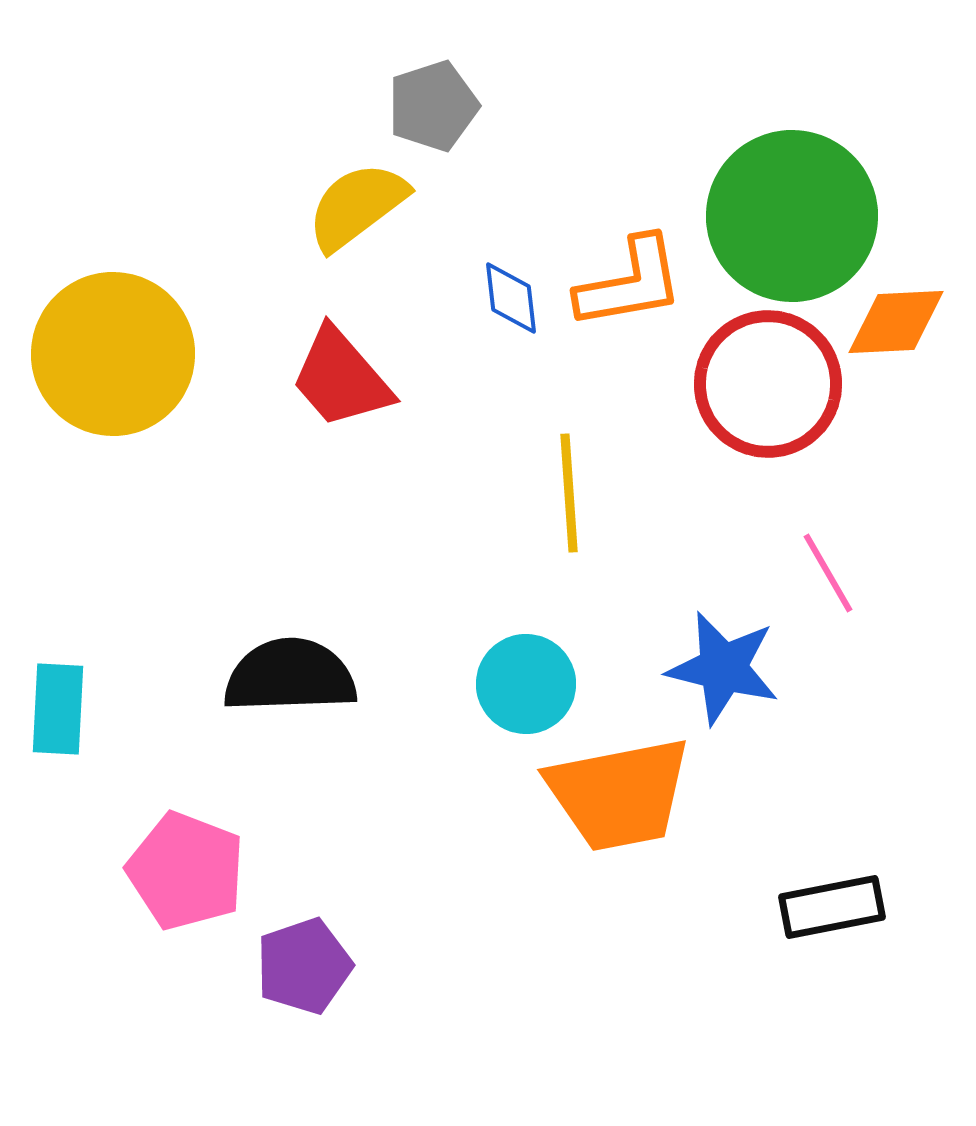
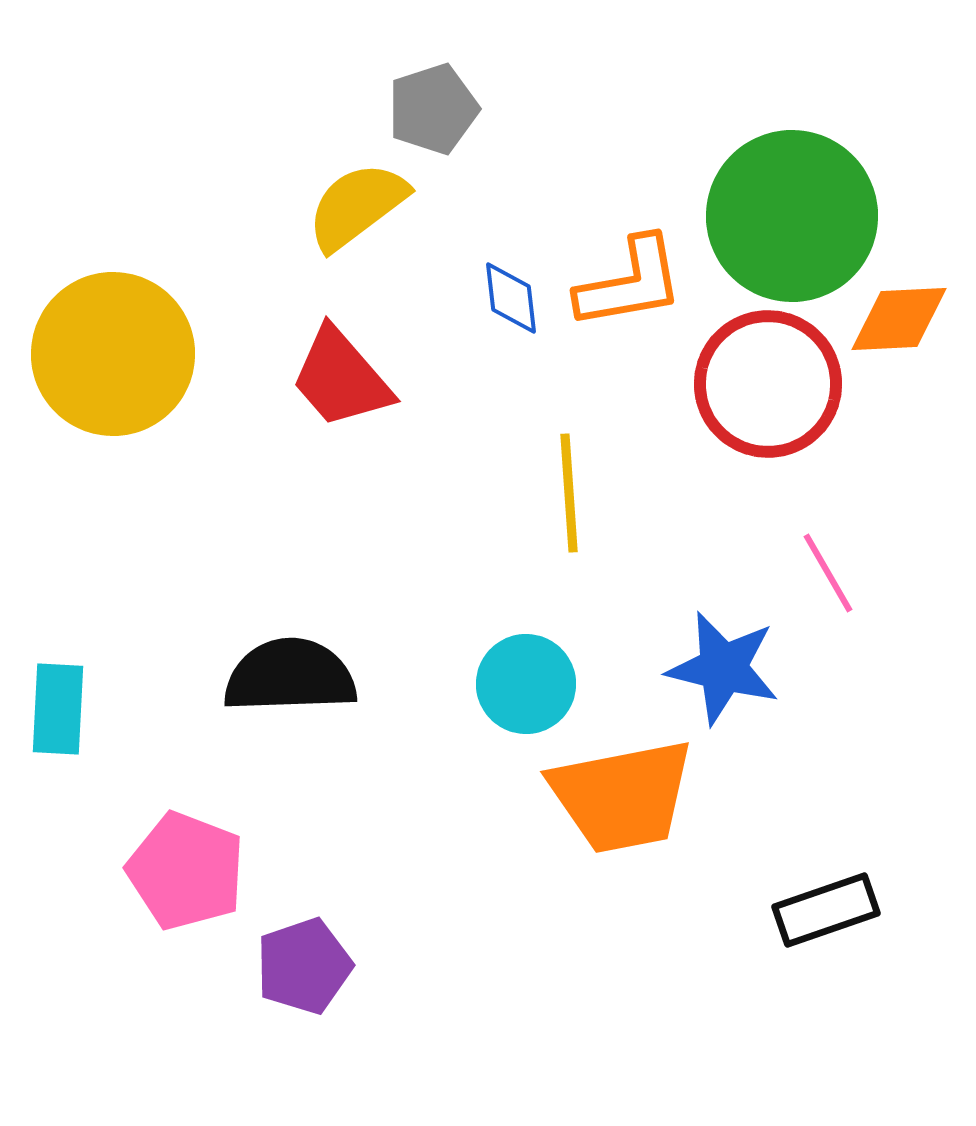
gray pentagon: moved 3 px down
orange diamond: moved 3 px right, 3 px up
orange trapezoid: moved 3 px right, 2 px down
black rectangle: moved 6 px left, 3 px down; rotated 8 degrees counterclockwise
